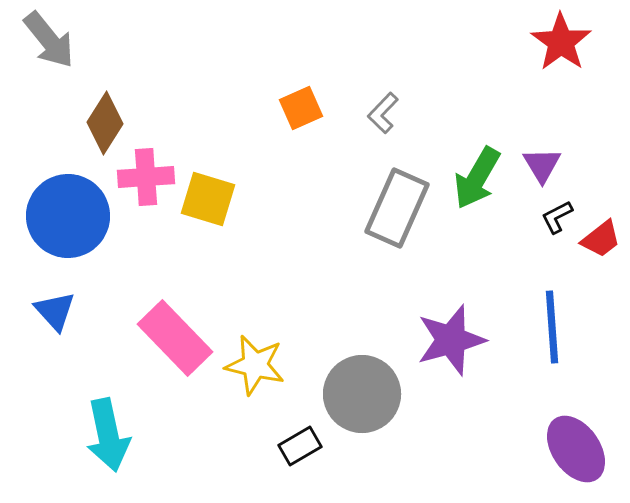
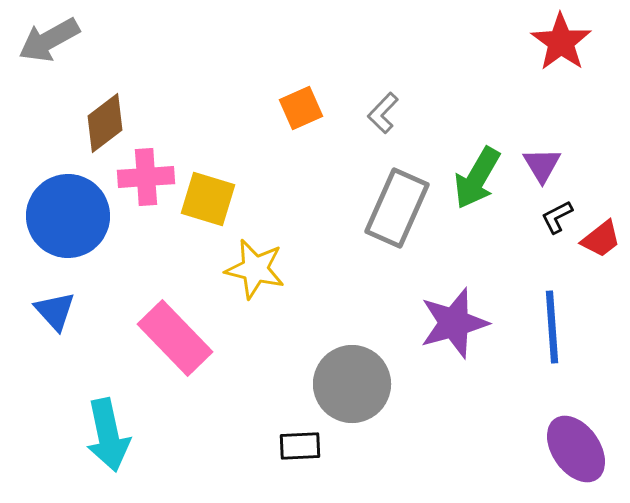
gray arrow: rotated 100 degrees clockwise
brown diamond: rotated 20 degrees clockwise
purple star: moved 3 px right, 17 px up
yellow star: moved 96 px up
gray circle: moved 10 px left, 10 px up
black rectangle: rotated 27 degrees clockwise
